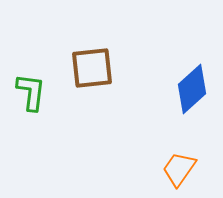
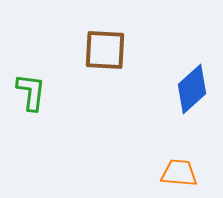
brown square: moved 13 px right, 18 px up; rotated 9 degrees clockwise
orange trapezoid: moved 4 px down; rotated 60 degrees clockwise
